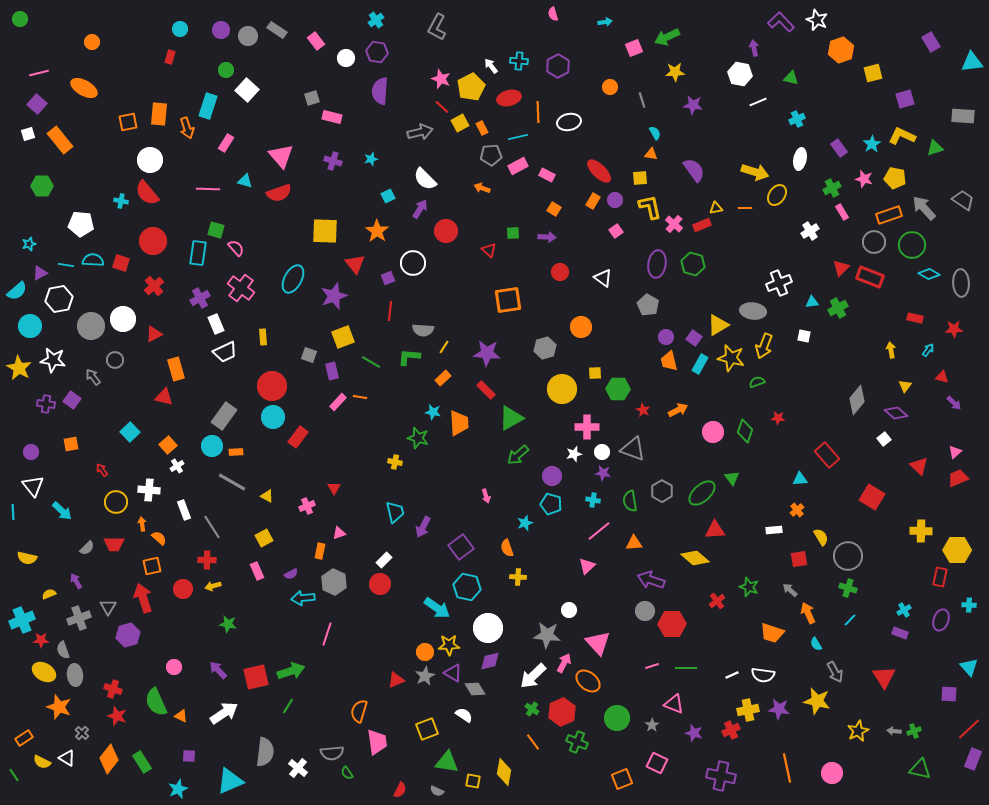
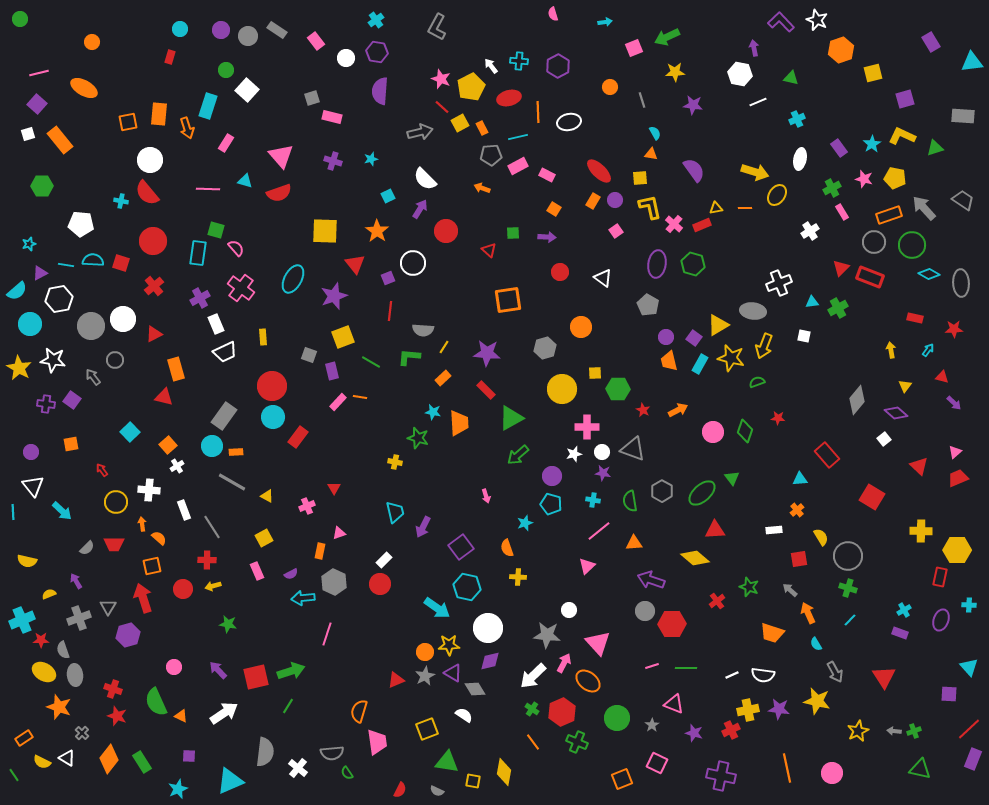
cyan circle at (30, 326): moved 2 px up
yellow semicircle at (27, 558): moved 3 px down
